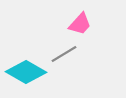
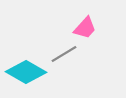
pink trapezoid: moved 5 px right, 4 px down
